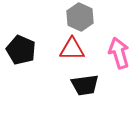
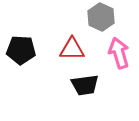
gray hexagon: moved 21 px right
black pentagon: rotated 20 degrees counterclockwise
